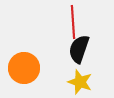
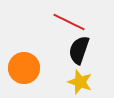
red line: moved 4 px left; rotated 60 degrees counterclockwise
black semicircle: moved 1 px down
